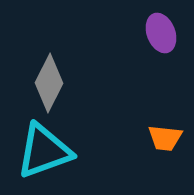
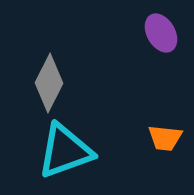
purple ellipse: rotated 9 degrees counterclockwise
cyan triangle: moved 21 px right
